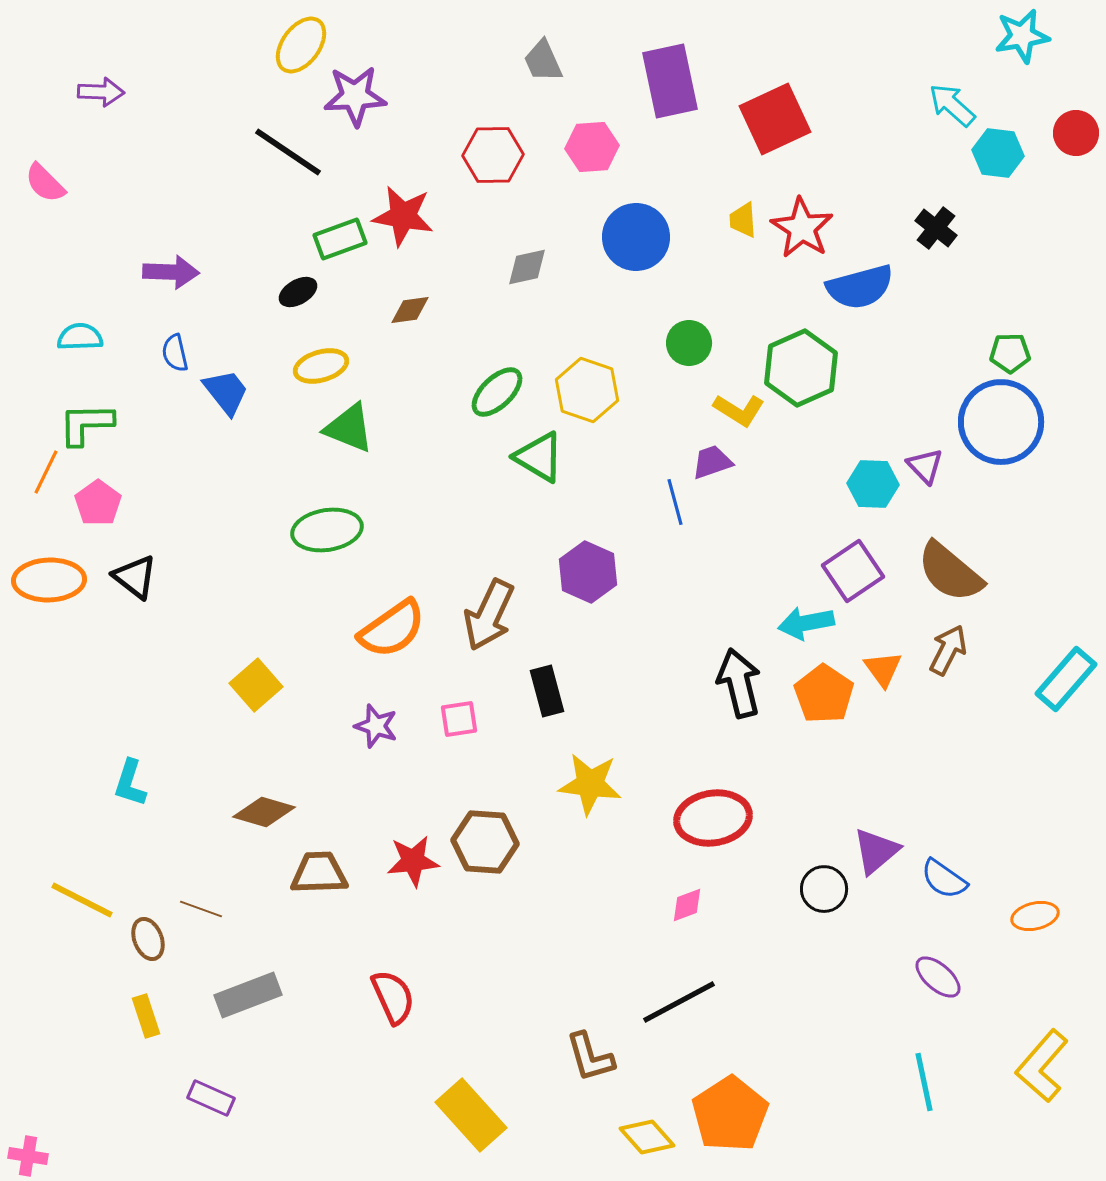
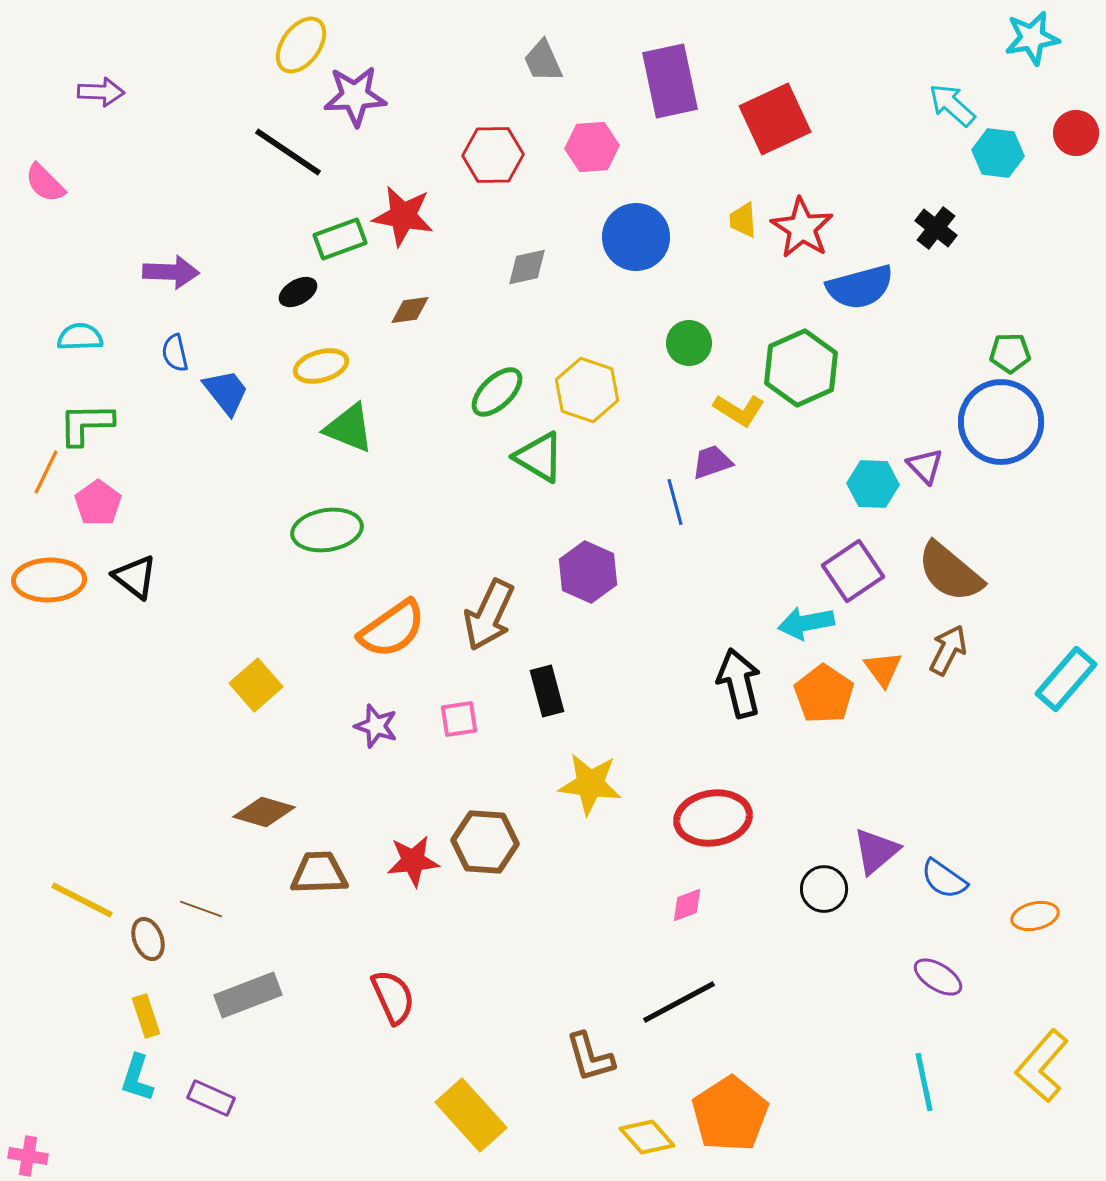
cyan star at (1022, 36): moved 10 px right, 2 px down
cyan L-shape at (130, 783): moved 7 px right, 295 px down
purple ellipse at (938, 977): rotated 9 degrees counterclockwise
